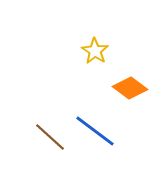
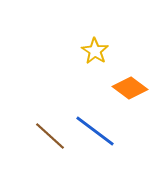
brown line: moved 1 px up
